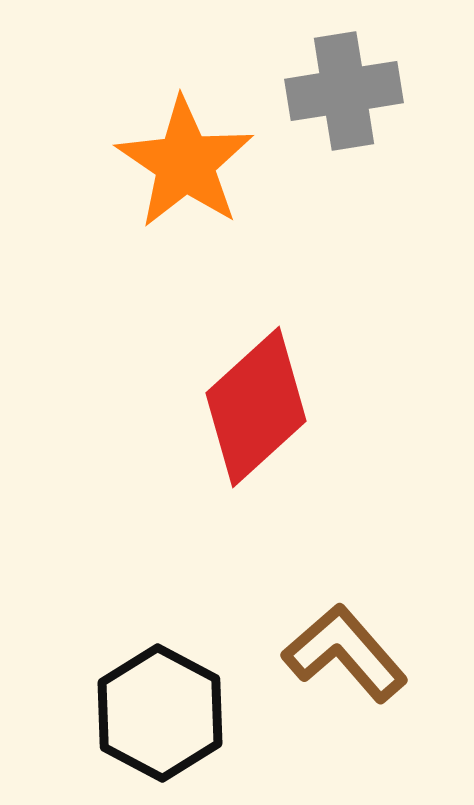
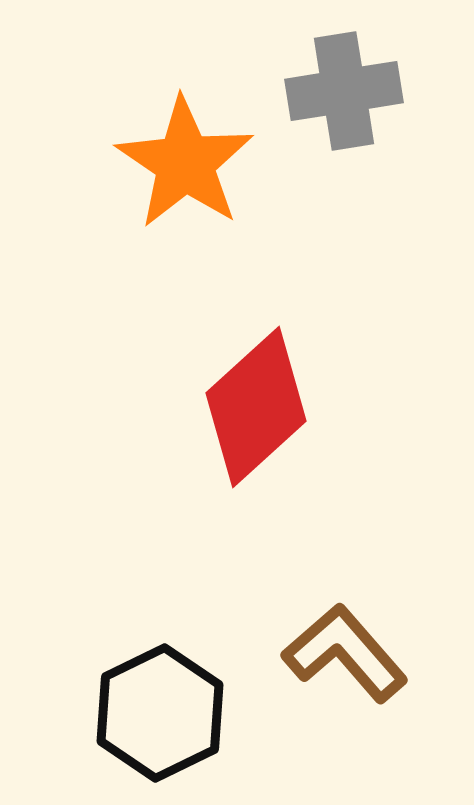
black hexagon: rotated 6 degrees clockwise
